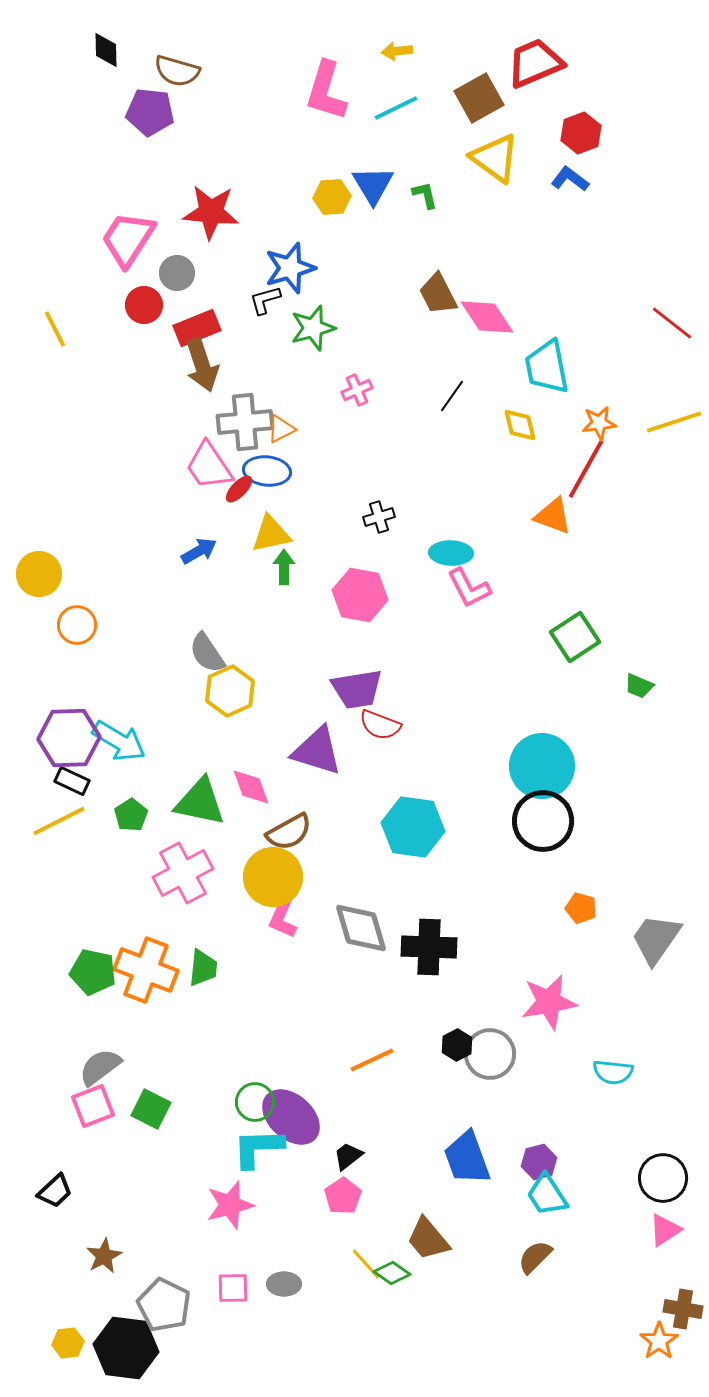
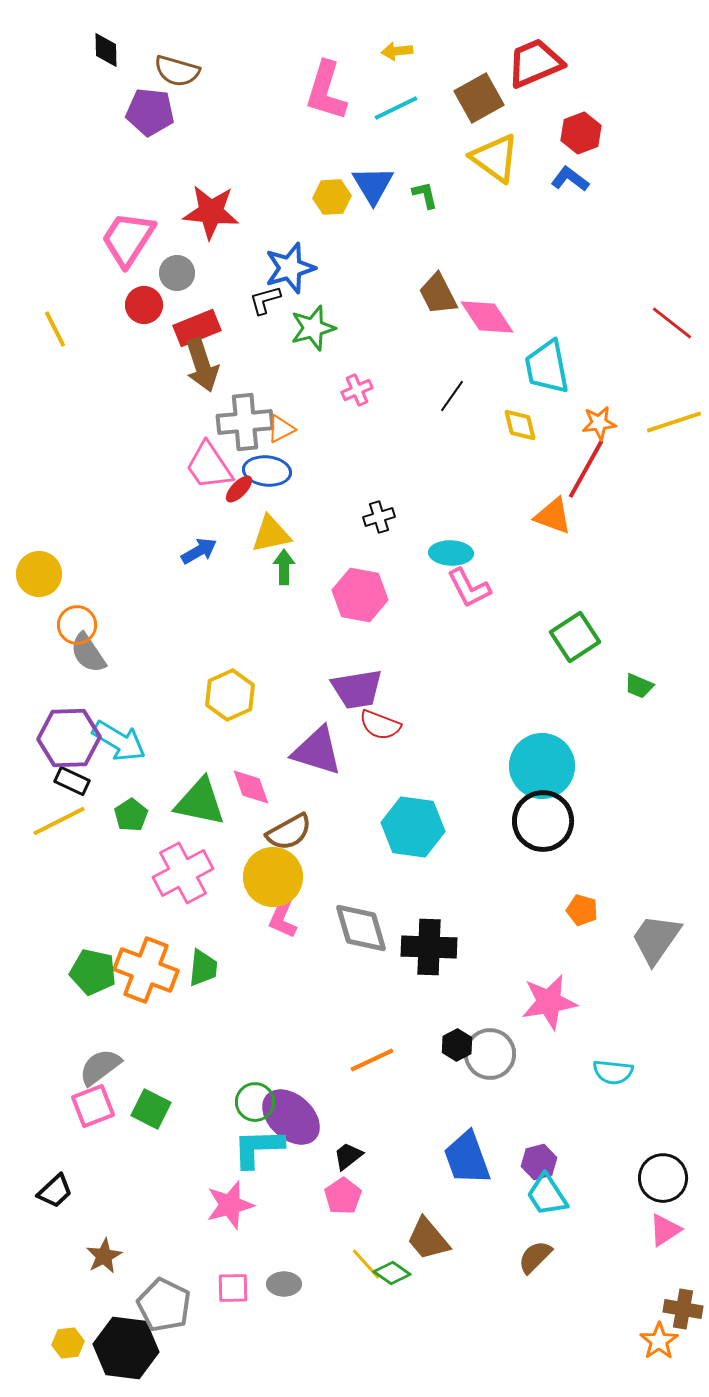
gray semicircle at (207, 653): moved 119 px left
yellow hexagon at (230, 691): moved 4 px down
orange pentagon at (581, 908): moved 1 px right, 2 px down
